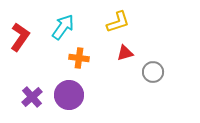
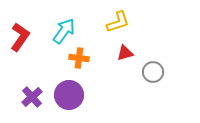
cyan arrow: moved 1 px right, 4 px down
